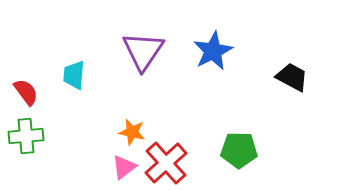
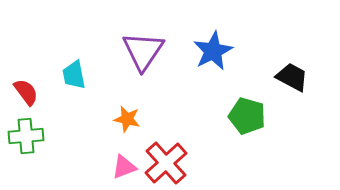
cyan trapezoid: rotated 16 degrees counterclockwise
orange star: moved 5 px left, 13 px up
green pentagon: moved 8 px right, 34 px up; rotated 15 degrees clockwise
pink triangle: rotated 16 degrees clockwise
